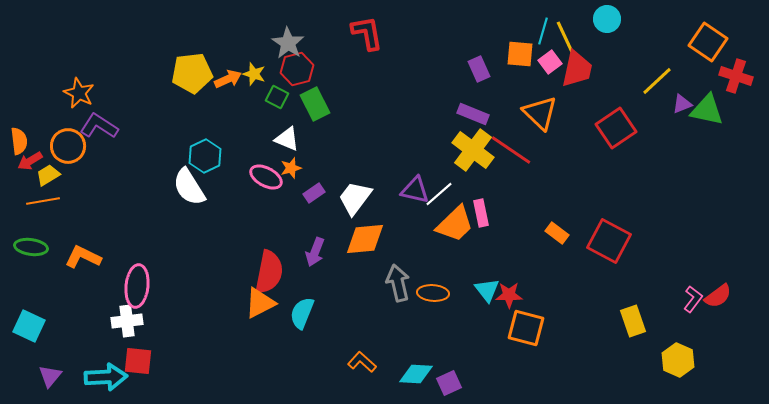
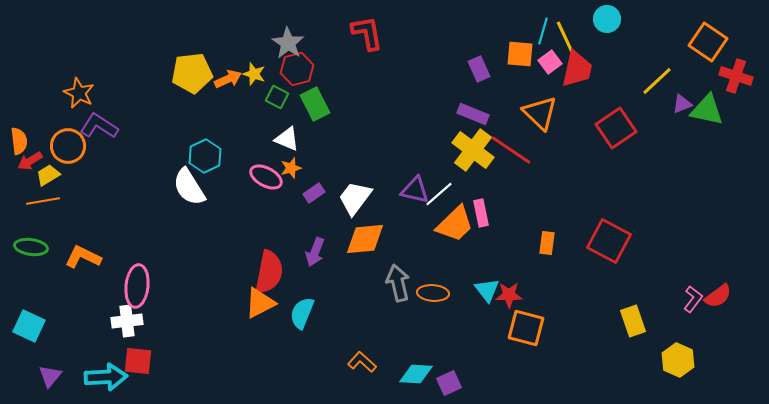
orange rectangle at (557, 233): moved 10 px left, 10 px down; rotated 60 degrees clockwise
